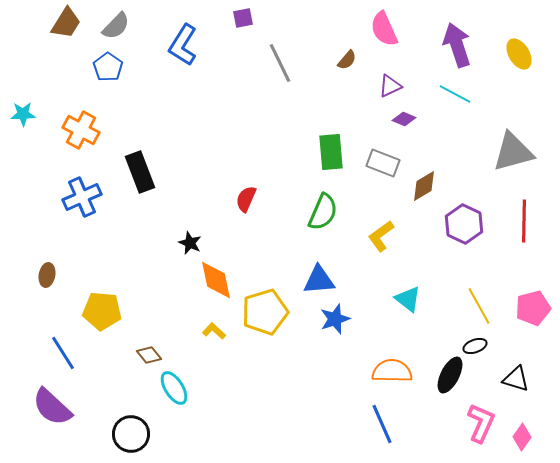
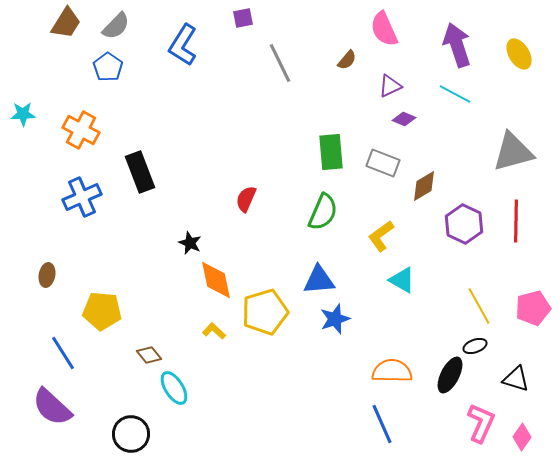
red line at (524, 221): moved 8 px left
cyan triangle at (408, 299): moved 6 px left, 19 px up; rotated 8 degrees counterclockwise
